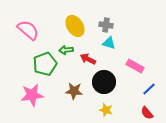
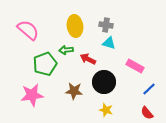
yellow ellipse: rotated 25 degrees clockwise
